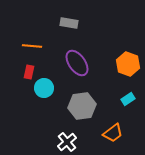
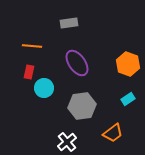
gray rectangle: rotated 18 degrees counterclockwise
